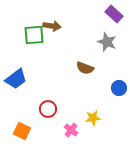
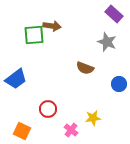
blue circle: moved 4 px up
